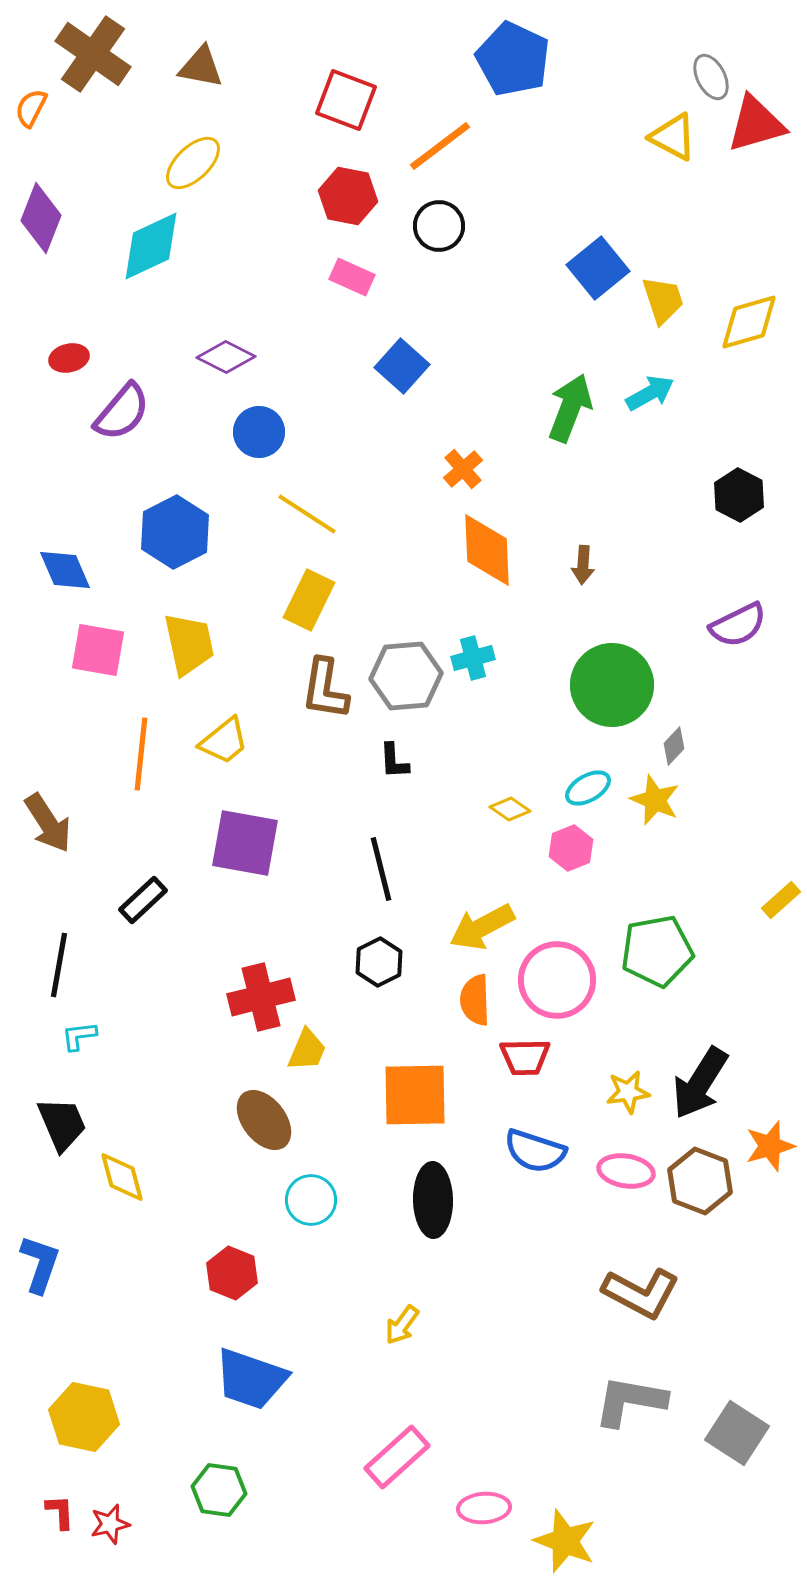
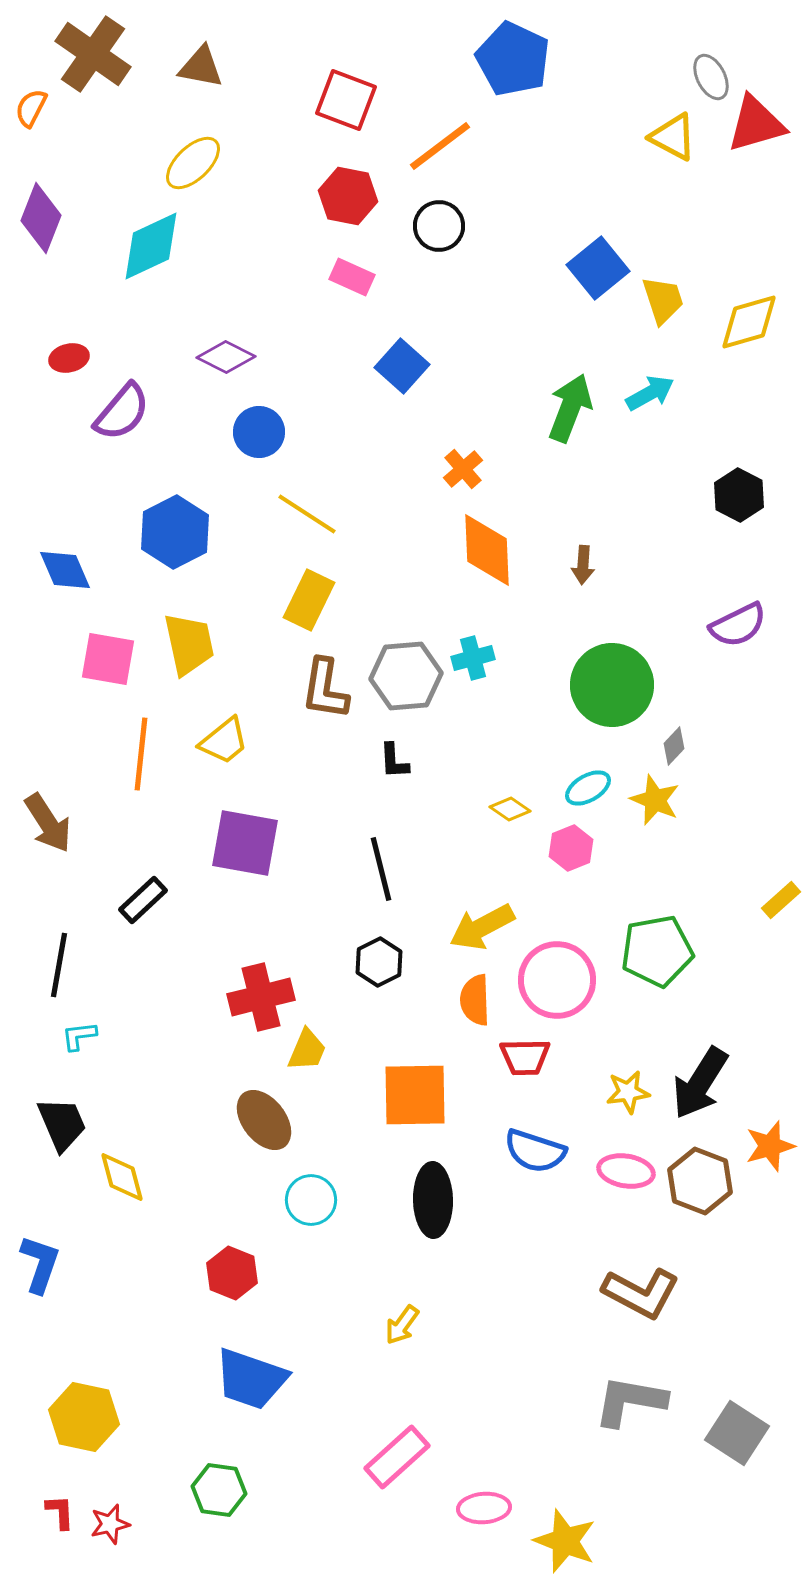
pink square at (98, 650): moved 10 px right, 9 px down
